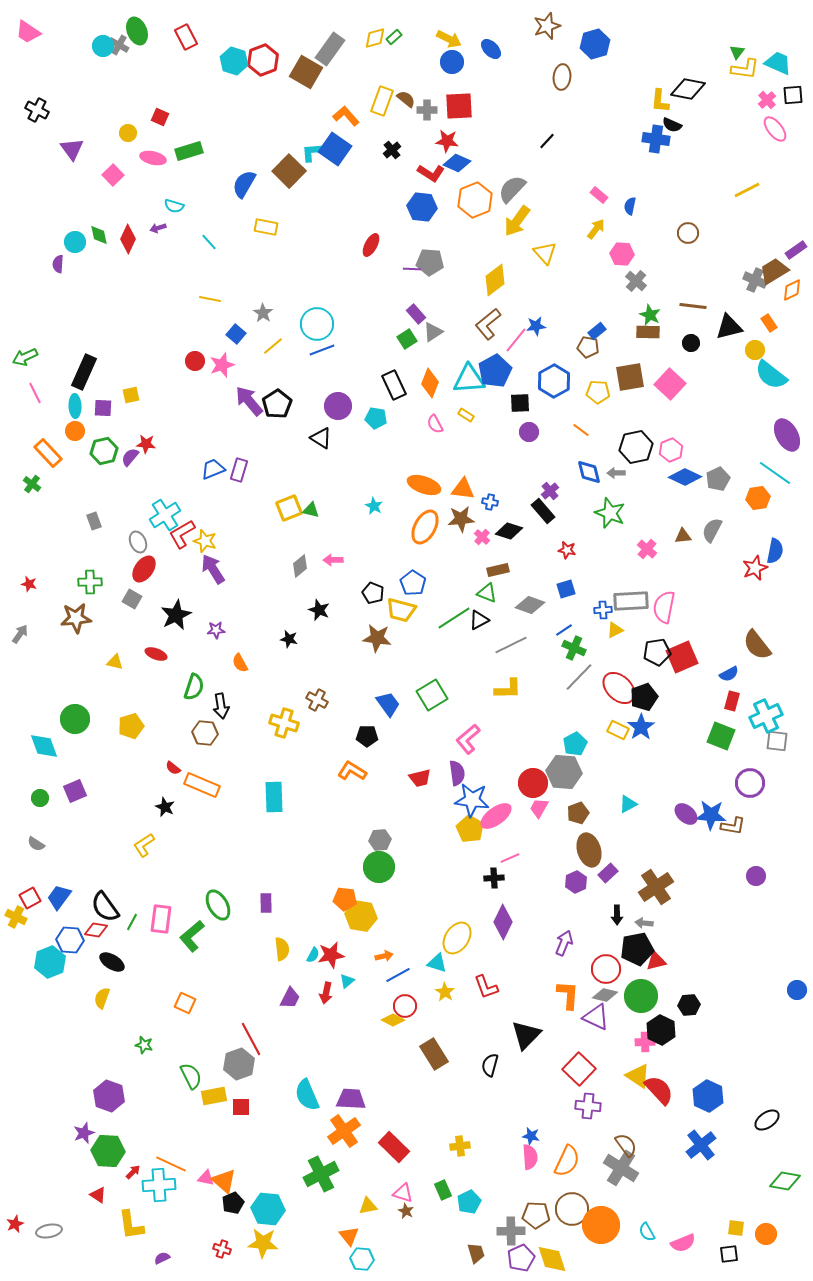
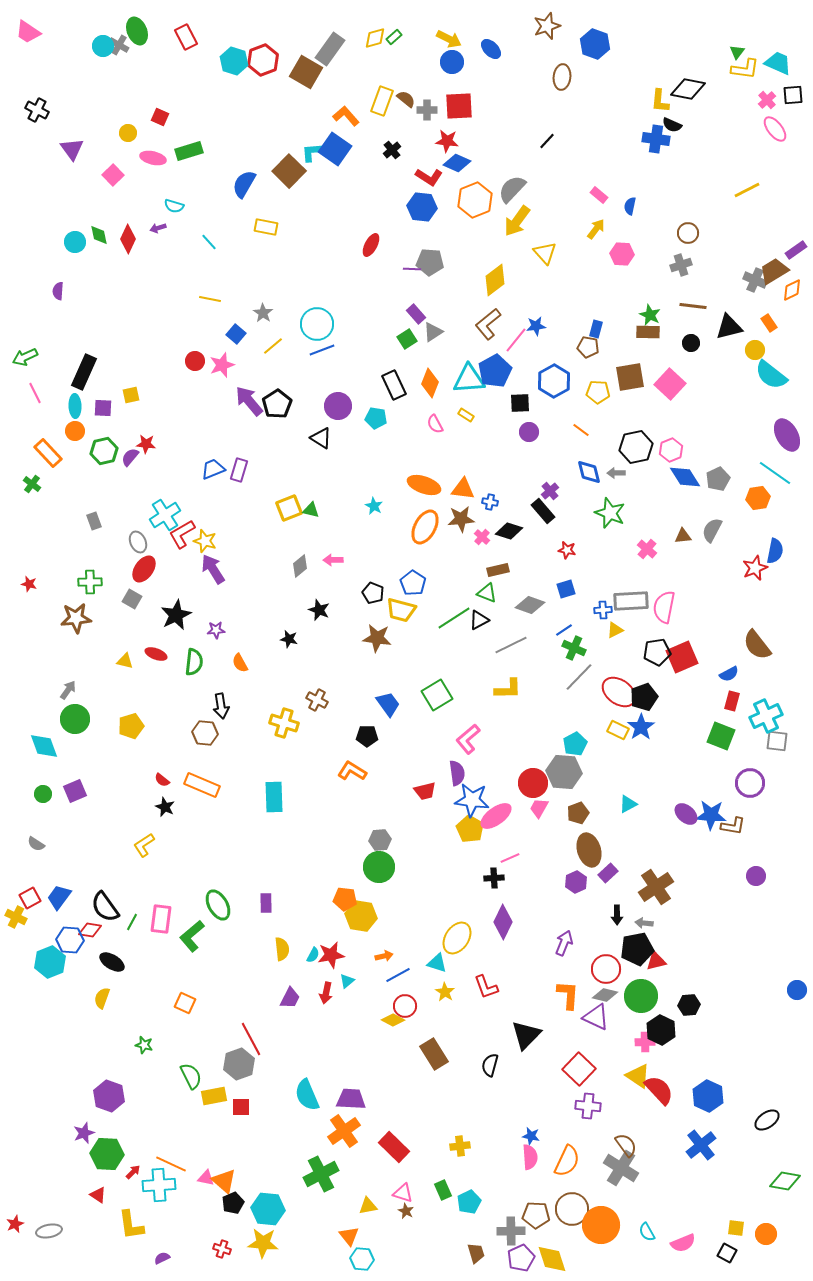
blue hexagon at (595, 44): rotated 24 degrees counterclockwise
red L-shape at (431, 173): moved 2 px left, 4 px down
purple semicircle at (58, 264): moved 27 px down
gray cross at (636, 281): moved 45 px right, 16 px up; rotated 30 degrees clockwise
blue rectangle at (597, 331): moved 1 px left, 2 px up; rotated 36 degrees counterclockwise
blue diamond at (685, 477): rotated 32 degrees clockwise
gray arrow at (20, 634): moved 48 px right, 56 px down
yellow triangle at (115, 662): moved 10 px right, 1 px up
green semicircle at (194, 687): moved 25 px up; rotated 12 degrees counterclockwise
red ellipse at (619, 688): moved 4 px down; rotated 8 degrees counterclockwise
green square at (432, 695): moved 5 px right
red semicircle at (173, 768): moved 11 px left, 12 px down
red trapezoid at (420, 778): moved 5 px right, 13 px down
green circle at (40, 798): moved 3 px right, 4 px up
red diamond at (96, 930): moved 6 px left
green hexagon at (108, 1151): moved 1 px left, 3 px down
black square at (729, 1254): moved 2 px left, 1 px up; rotated 36 degrees clockwise
